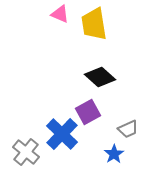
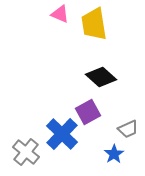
black diamond: moved 1 px right
